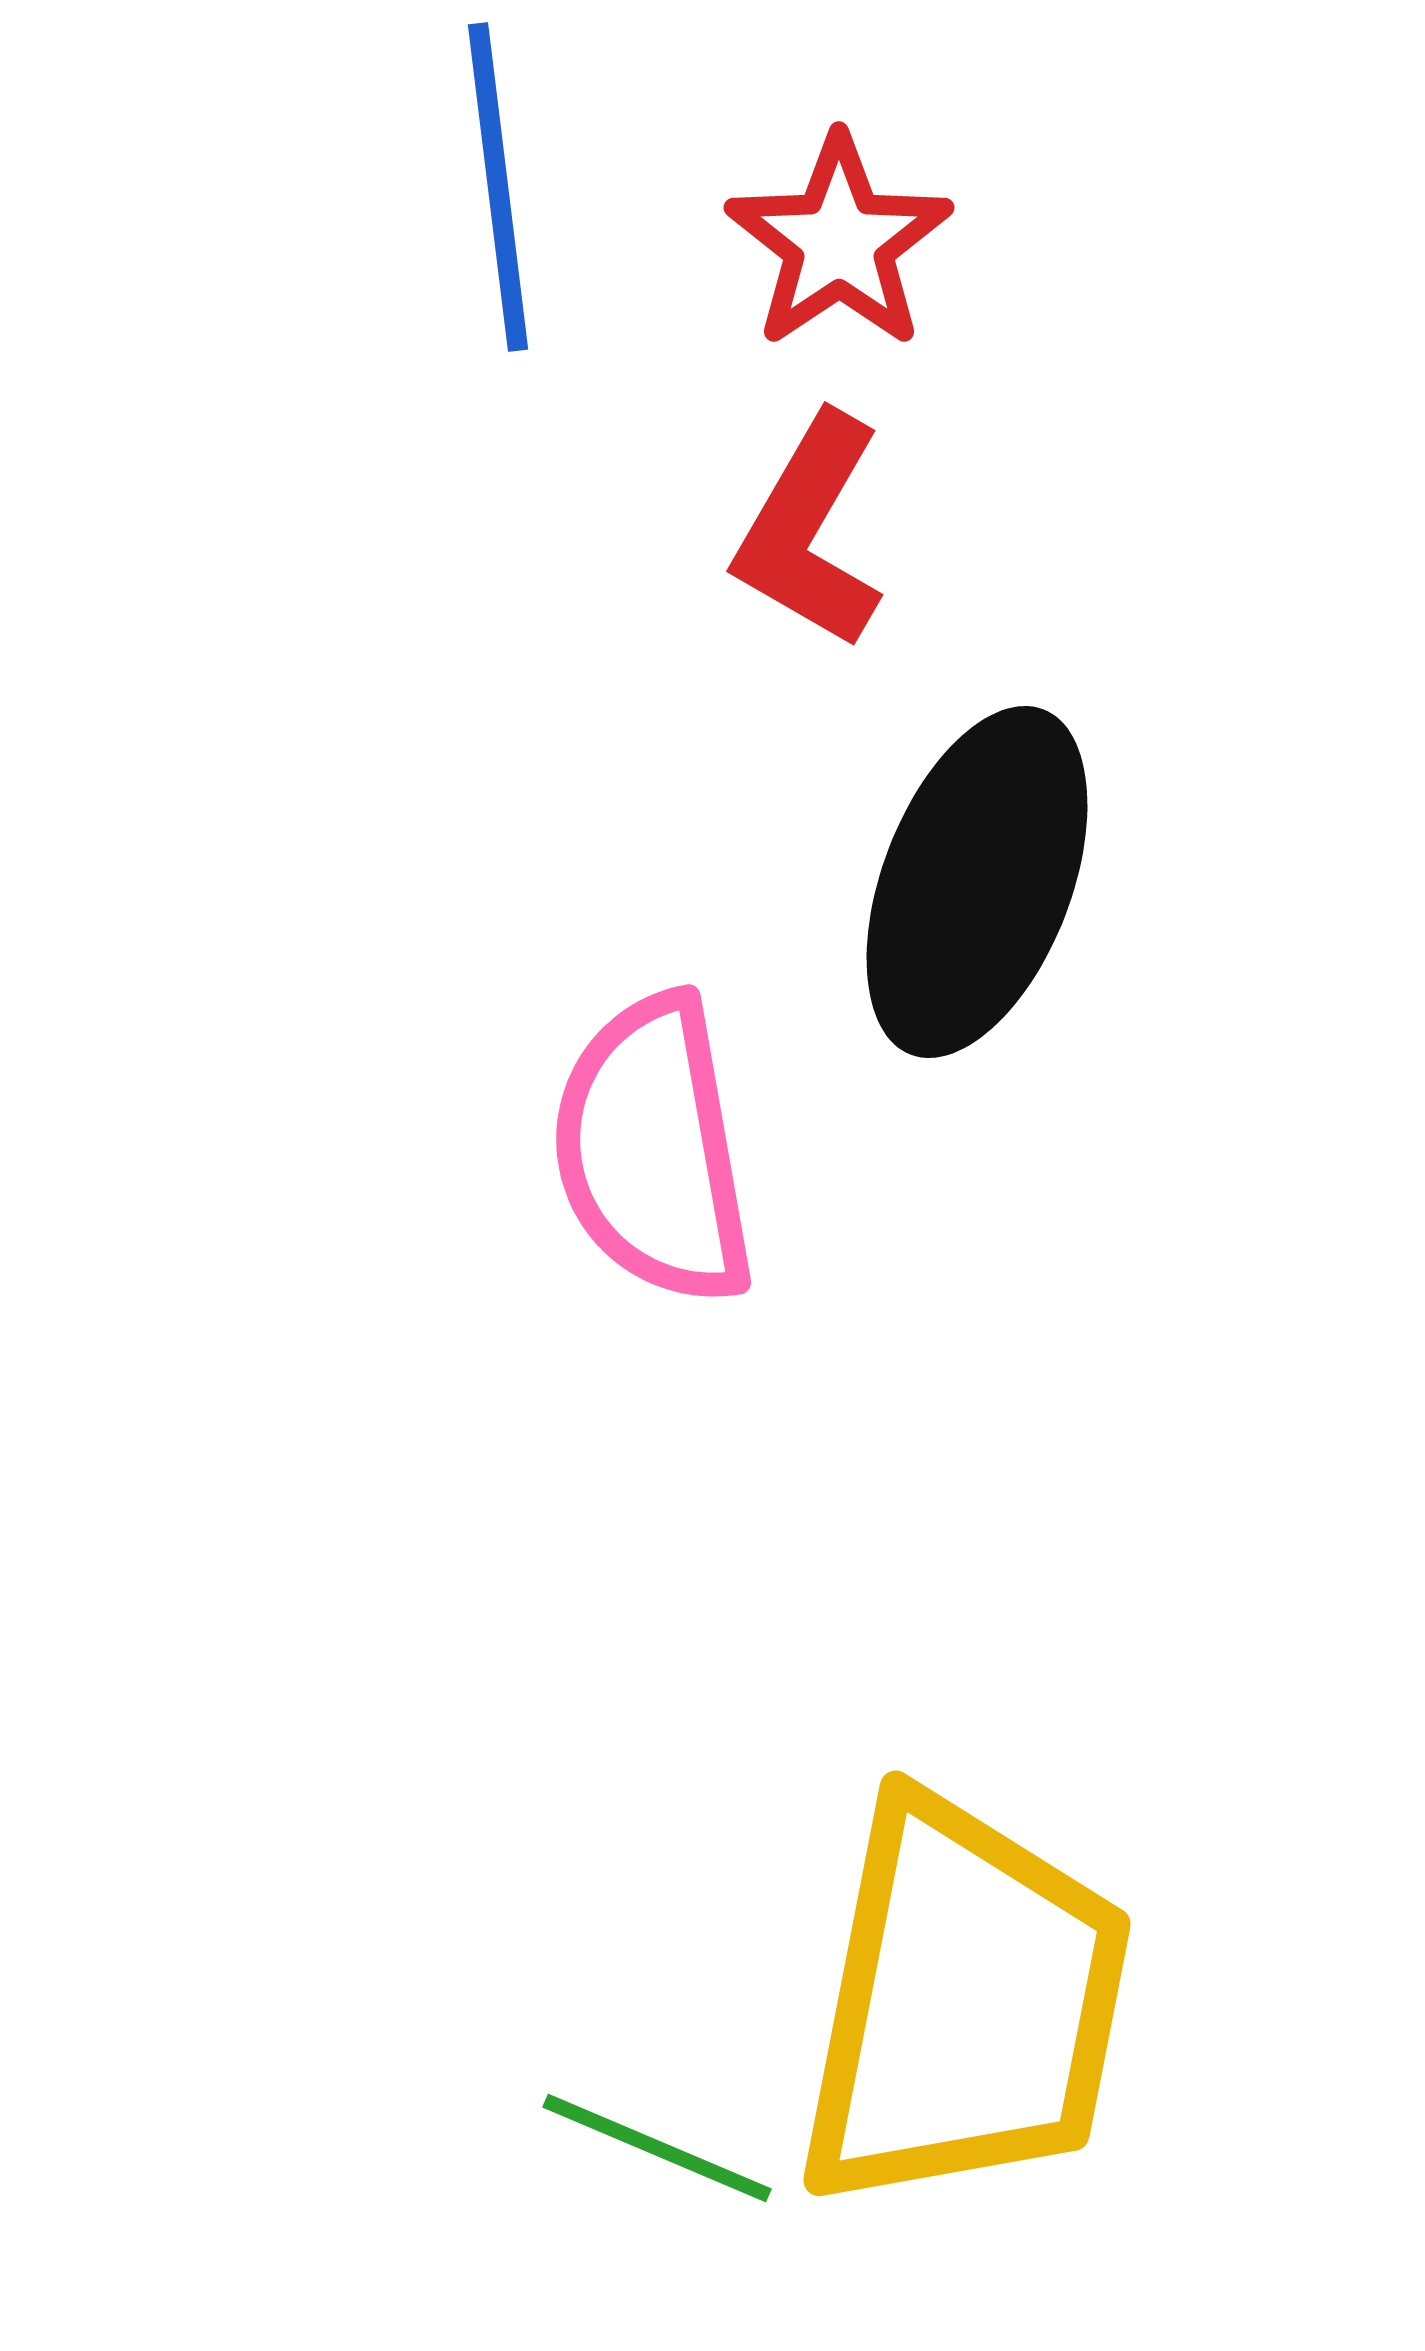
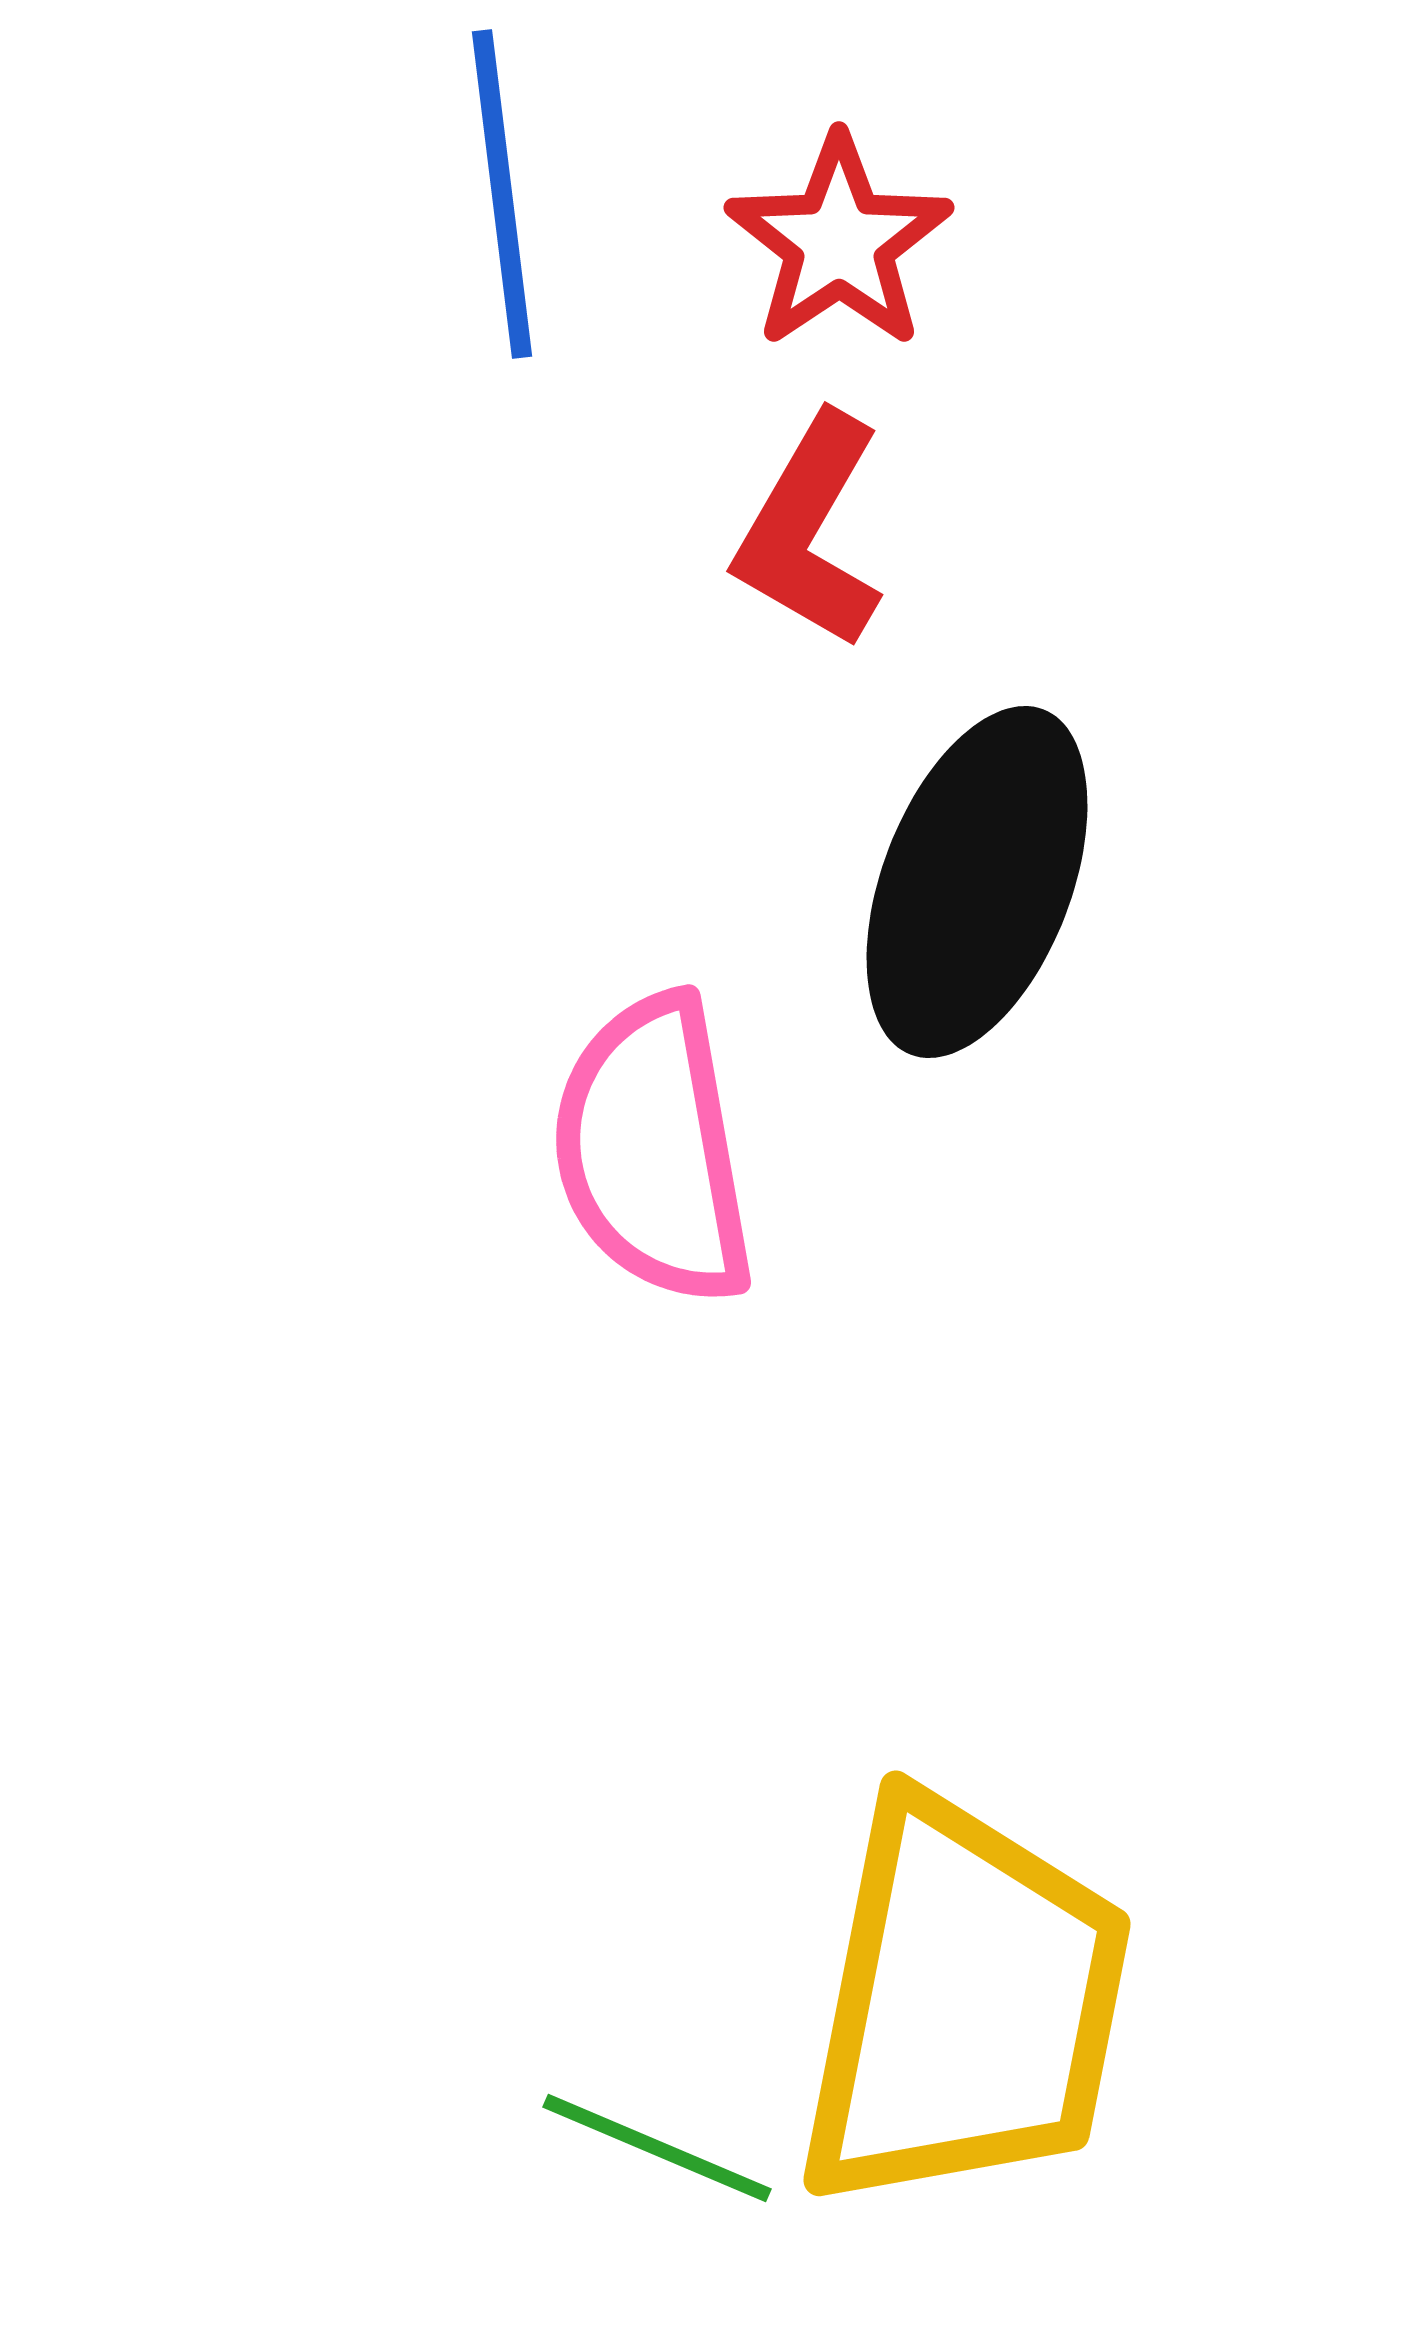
blue line: moved 4 px right, 7 px down
